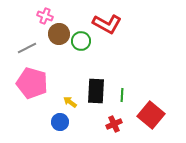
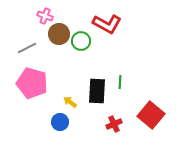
black rectangle: moved 1 px right
green line: moved 2 px left, 13 px up
